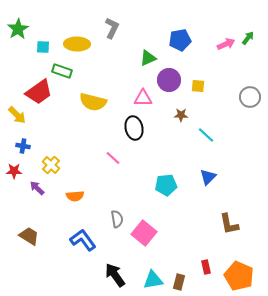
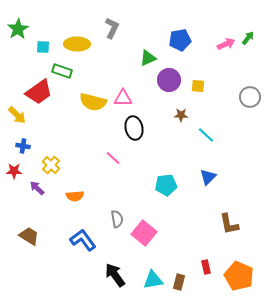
pink triangle: moved 20 px left
